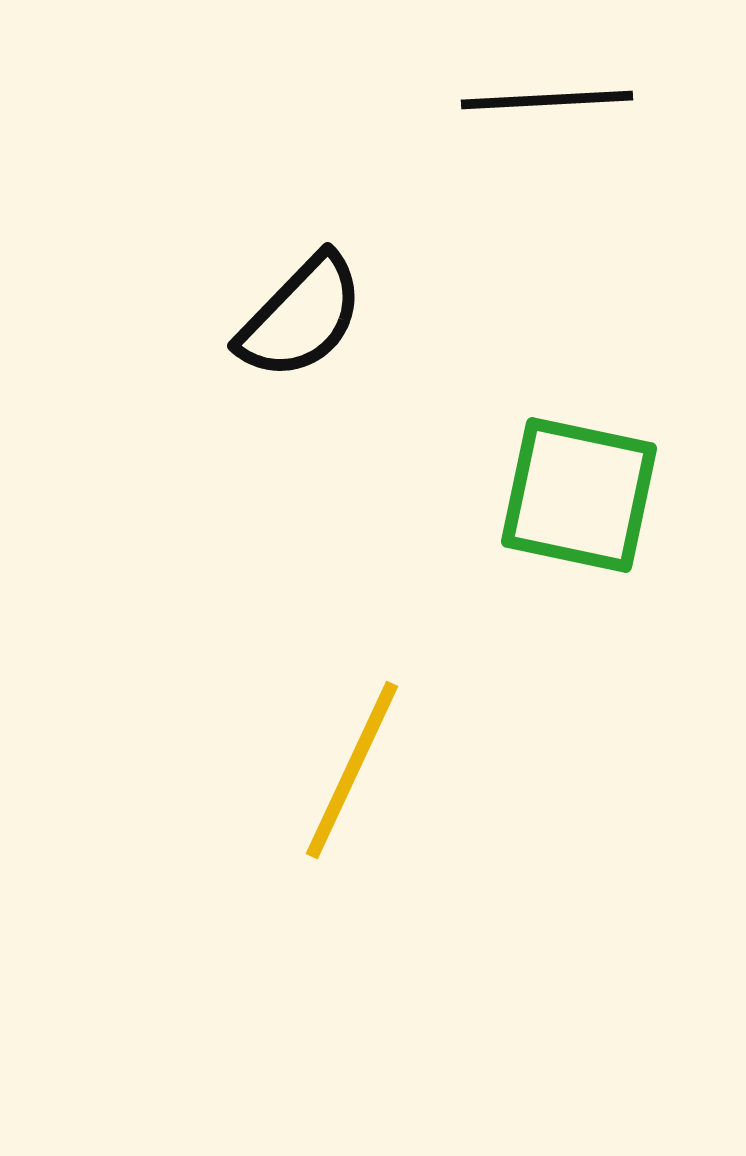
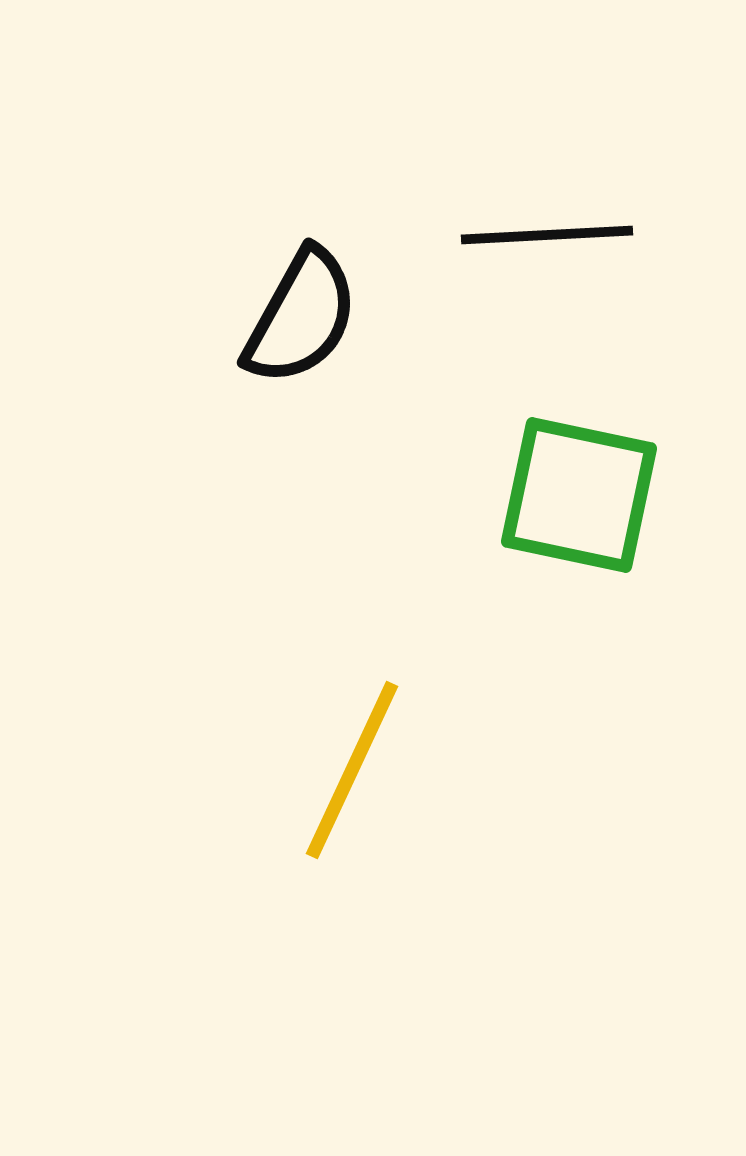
black line: moved 135 px down
black semicircle: rotated 15 degrees counterclockwise
